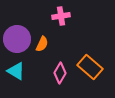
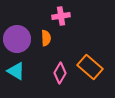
orange semicircle: moved 4 px right, 6 px up; rotated 28 degrees counterclockwise
